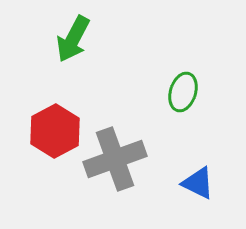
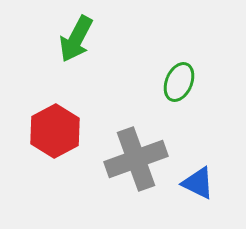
green arrow: moved 3 px right
green ellipse: moved 4 px left, 10 px up; rotated 6 degrees clockwise
gray cross: moved 21 px right
